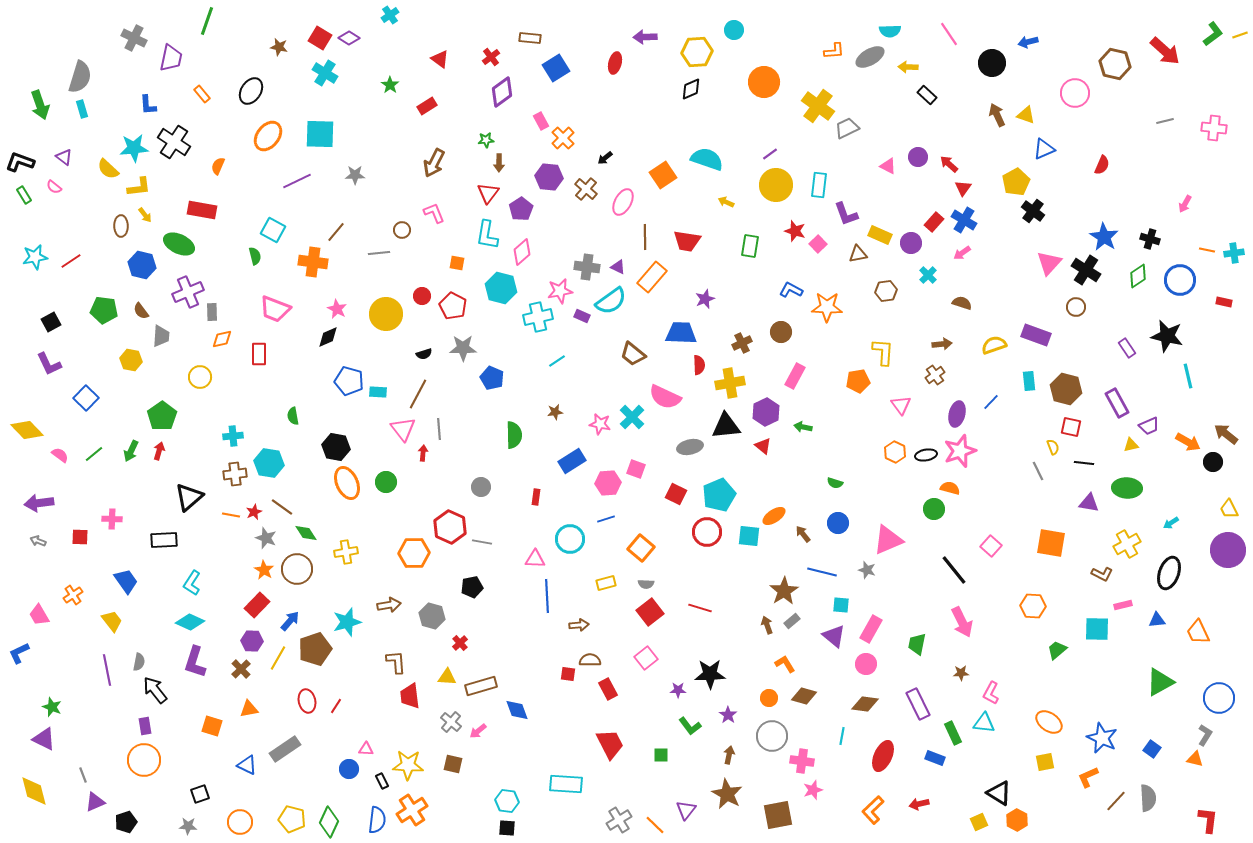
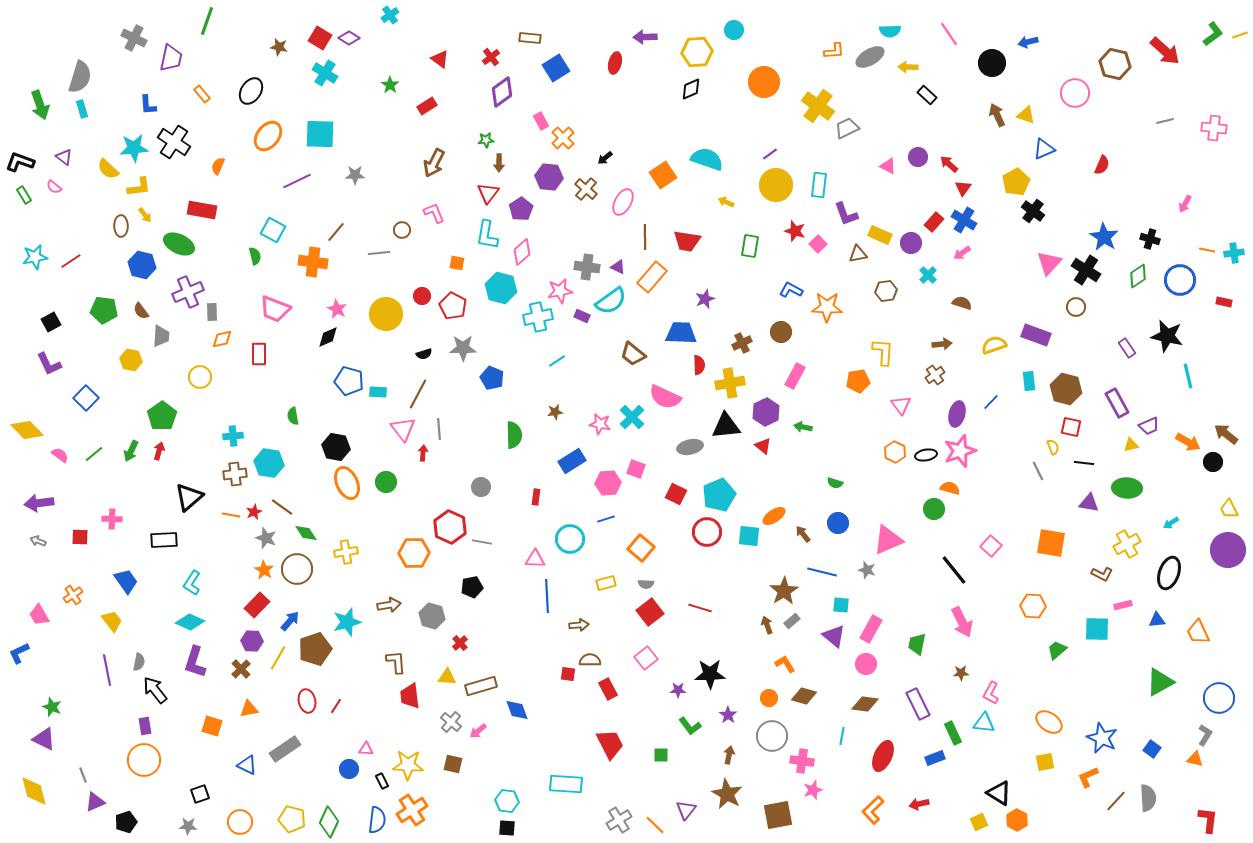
blue rectangle at (935, 758): rotated 42 degrees counterclockwise
